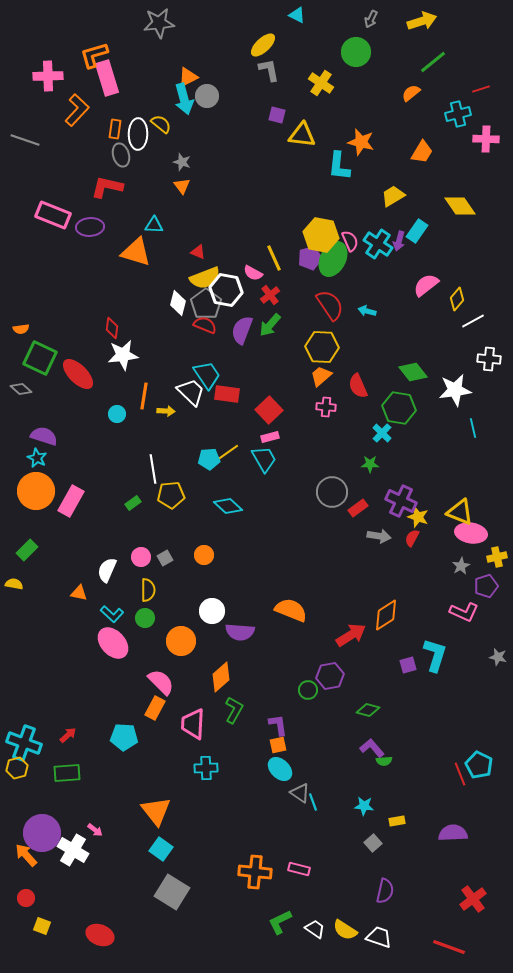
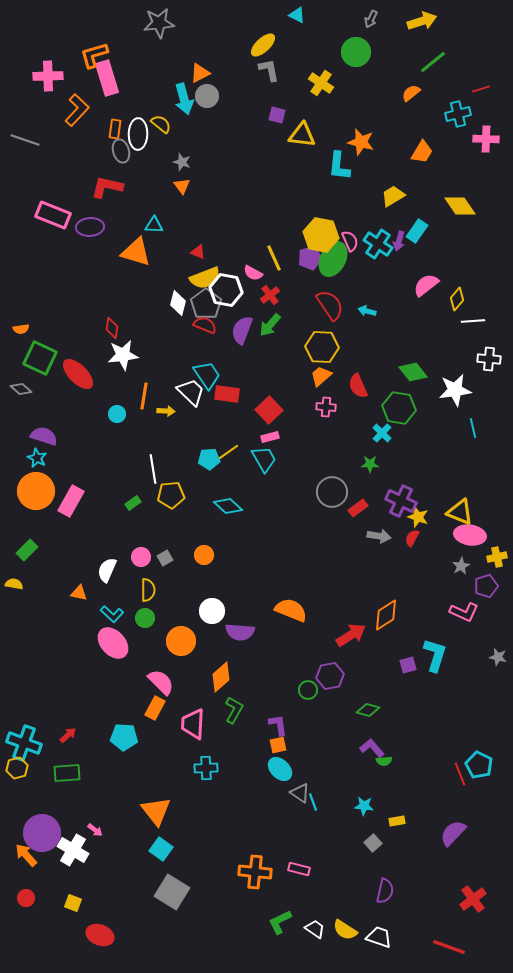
orange triangle at (188, 77): moved 12 px right, 4 px up
gray ellipse at (121, 155): moved 4 px up
white line at (473, 321): rotated 25 degrees clockwise
pink ellipse at (471, 533): moved 1 px left, 2 px down
purple semicircle at (453, 833): rotated 44 degrees counterclockwise
yellow square at (42, 926): moved 31 px right, 23 px up
